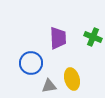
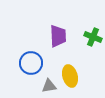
purple trapezoid: moved 2 px up
yellow ellipse: moved 2 px left, 3 px up
